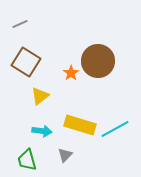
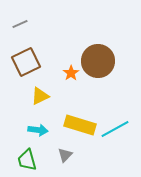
brown square: rotated 32 degrees clockwise
yellow triangle: rotated 12 degrees clockwise
cyan arrow: moved 4 px left, 1 px up
